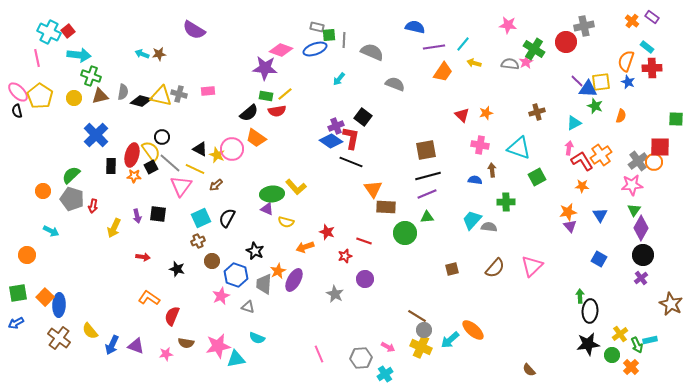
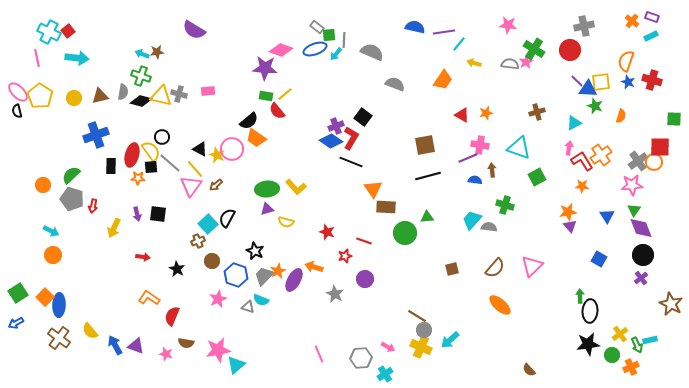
purple rectangle at (652, 17): rotated 16 degrees counterclockwise
gray rectangle at (317, 27): rotated 24 degrees clockwise
red circle at (566, 42): moved 4 px right, 8 px down
cyan line at (463, 44): moved 4 px left
purple line at (434, 47): moved 10 px right, 15 px up
cyan rectangle at (647, 47): moved 4 px right, 11 px up; rotated 64 degrees counterclockwise
brown star at (159, 54): moved 2 px left, 2 px up
cyan arrow at (79, 55): moved 2 px left, 3 px down
red cross at (652, 68): moved 12 px down; rotated 18 degrees clockwise
orange trapezoid at (443, 72): moved 8 px down
green cross at (91, 76): moved 50 px right
cyan arrow at (339, 79): moved 3 px left, 25 px up
red semicircle at (277, 111): rotated 60 degrees clockwise
black semicircle at (249, 113): moved 8 px down
red triangle at (462, 115): rotated 14 degrees counterclockwise
green square at (676, 119): moved 2 px left
blue cross at (96, 135): rotated 25 degrees clockwise
red L-shape at (351, 138): rotated 20 degrees clockwise
brown square at (426, 150): moved 1 px left, 5 px up
black square at (151, 167): rotated 24 degrees clockwise
yellow line at (195, 169): rotated 24 degrees clockwise
orange star at (134, 176): moved 4 px right, 2 px down
pink triangle at (181, 186): moved 10 px right
orange circle at (43, 191): moved 6 px up
green ellipse at (272, 194): moved 5 px left, 5 px up
purple line at (427, 194): moved 41 px right, 36 px up
green cross at (506, 202): moved 1 px left, 3 px down; rotated 18 degrees clockwise
purple triangle at (267, 209): rotated 40 degrees counterclockwise
blue triangle at (600, 215): moved 7 px right, 1 px down
purple arrow at (137, 216): moved 2 px up
cyan square at (201, 218): moved 7 px right, 6 px down; rotated 18 degrees counterclockwise
purple diamond at (641, 228): rotated 50 degrees counterclockwise
orange arrow at (305, 247): moved 9 px right, 20 px down; rotated 36 degrees clockwise
orange circle at (27, 255): moved 26 px right
black star at (177, 269): rotated 14 degrees clockwise
gray trapezoid at (264, 284): moved 8 px up; rotated 40 degrees clockwise
green square at (18, 293): rotated 24 degrees counterclockwise
pink star at (221, 296): moved 3 px left, 3 px down
orange ellipse at (473, 330): moved 27 px right, 25 px up
cyan semicircle at (257, 338): moved 4 px right, 38 px up
blue arrow at (112, 345): moved 3 px right; rotated 126 degrees clockwise
pink star at (218, 346): moved 4 px down
pink star at (166, 354): rotated 24 degrees clockwise
cyan triangle at (236, 359): moved 6 px down; rotated 30 degrees counterclockwise
orange cross at (631, 367): rotated 21 degrees clockwise
